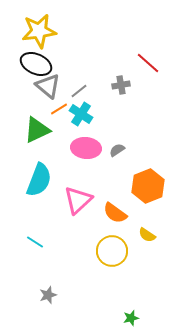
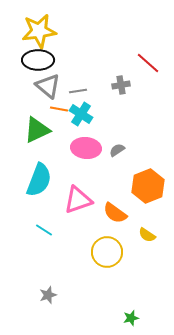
black ellipse: moved 2 px right, 4 px up; rotated 24 degrees counterclockwise
gray line: moved 1 px left; rotated 30 degrees clockwise
orange line: rotated 42 degrees clockwise
pink triangle: rotated 24 degrees clockwise
cyan line: moved 9 px right, 12 px up
yellow circle: moved 5 px left, 1 px down
